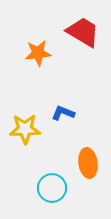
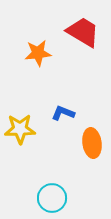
yellow star: moved 5 px left
orange ellipse: moved 4 px right, 20 px up
cyan circle: moved 10 px down
